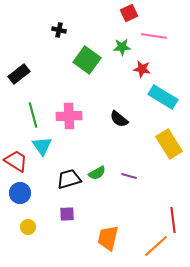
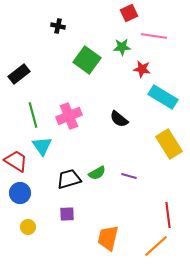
black cross: moved 1 px left, 4 px up
pink cross: rotated 20 degrees counterclockwise
red line: moved 5 px left, 5 px up
